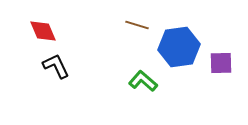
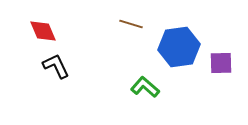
brown line: moved 6 px left, 1 px up
green L-shape: moved 2 px right, 6 px down
